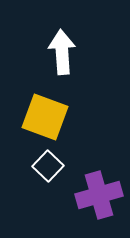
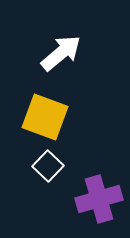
white arrow: moved 1 px left, 1 px down; rotated 54 degrees clockwise
purple cross: moved 4 px down
